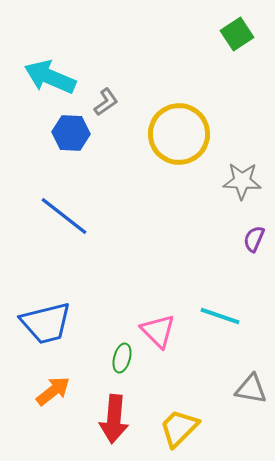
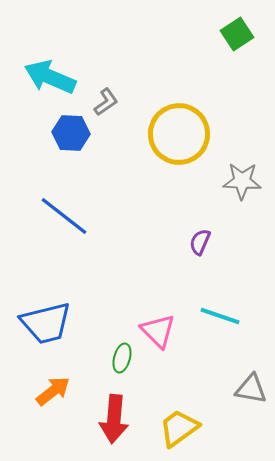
purple semicircle: moved 54 px left, 3 px down
yellow trapezoid: rotated 9 degrees clockwise
